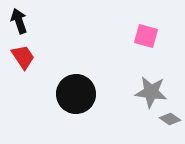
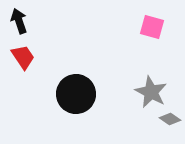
pink square: moved 6 px right, 9 px up
gray star: rotated 20 degrees clockwise
